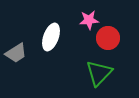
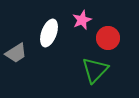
pink star: moved 7 px left; rotated 18 degrees counterclockwise
white ellipse: moved 2 px left, 4 px up
green triangle: moved 4 px left, 3 px up
